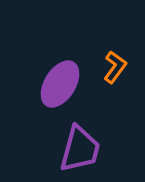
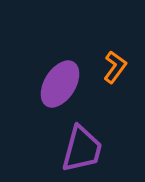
purple trapezoid: moved 2 px right
